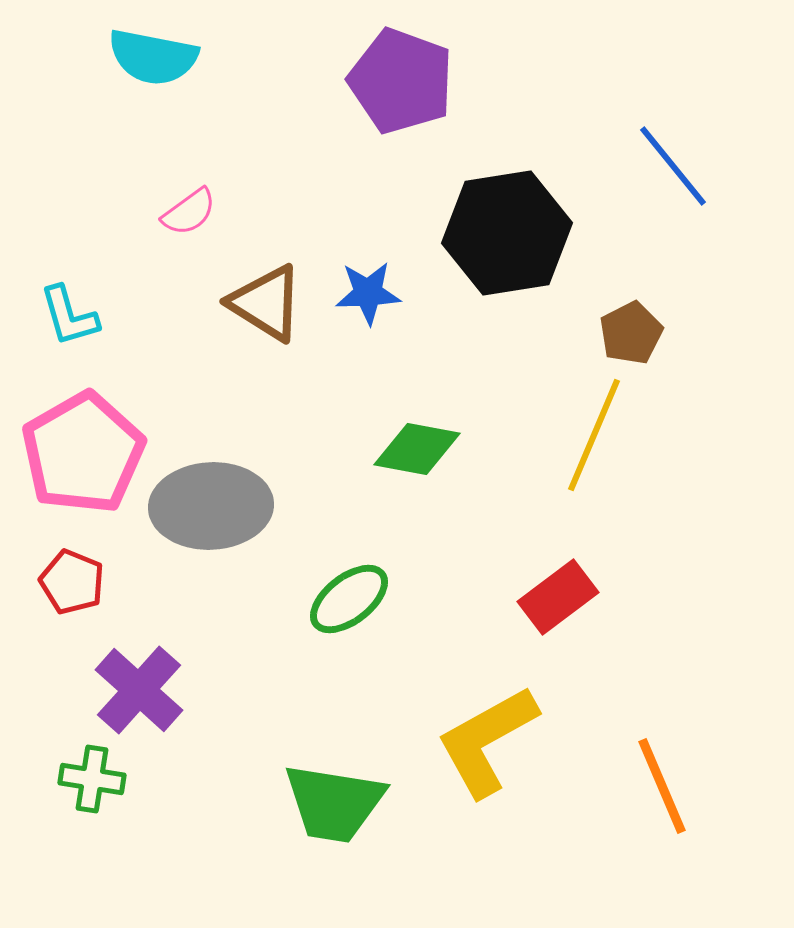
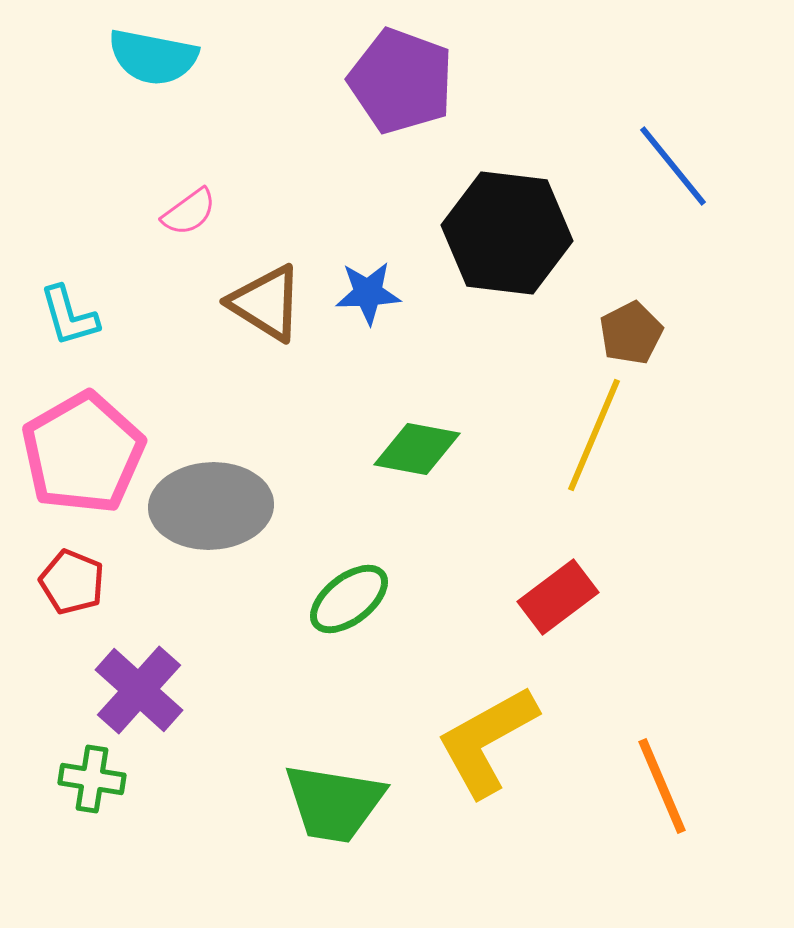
black hexagon: rotated 16 degrees clockwise
